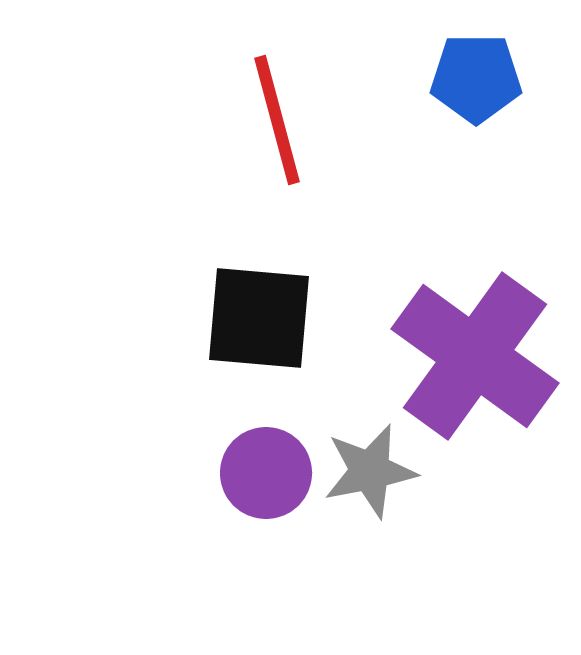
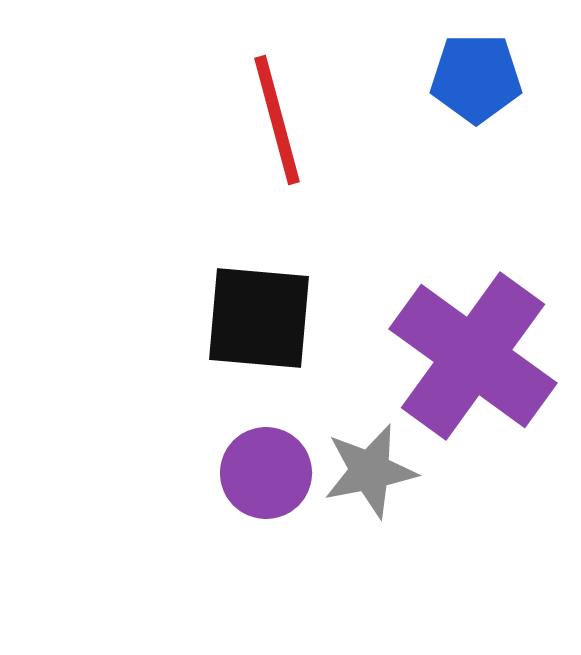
purple cross: moved 2 px left
